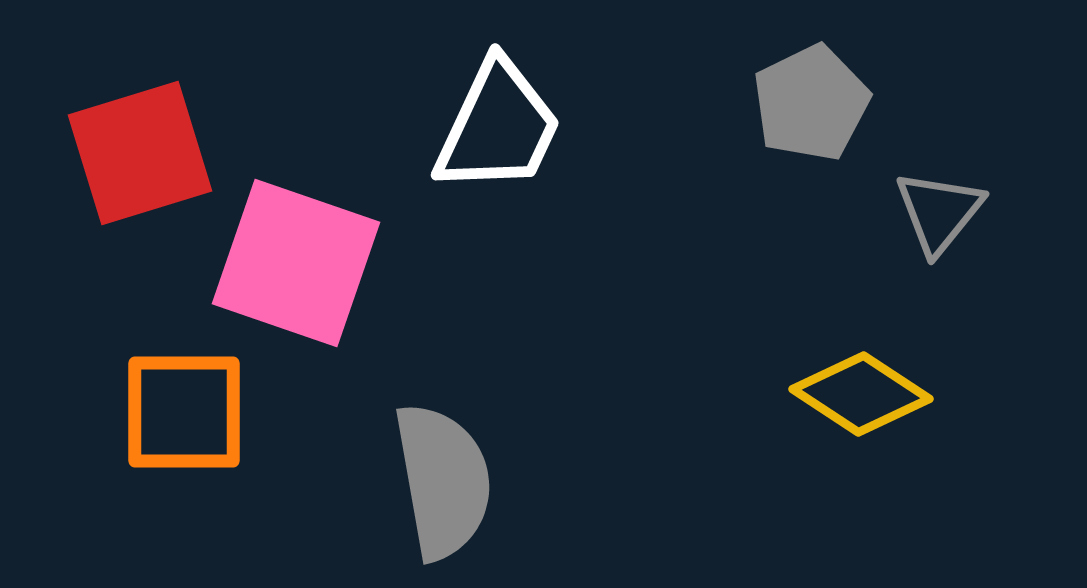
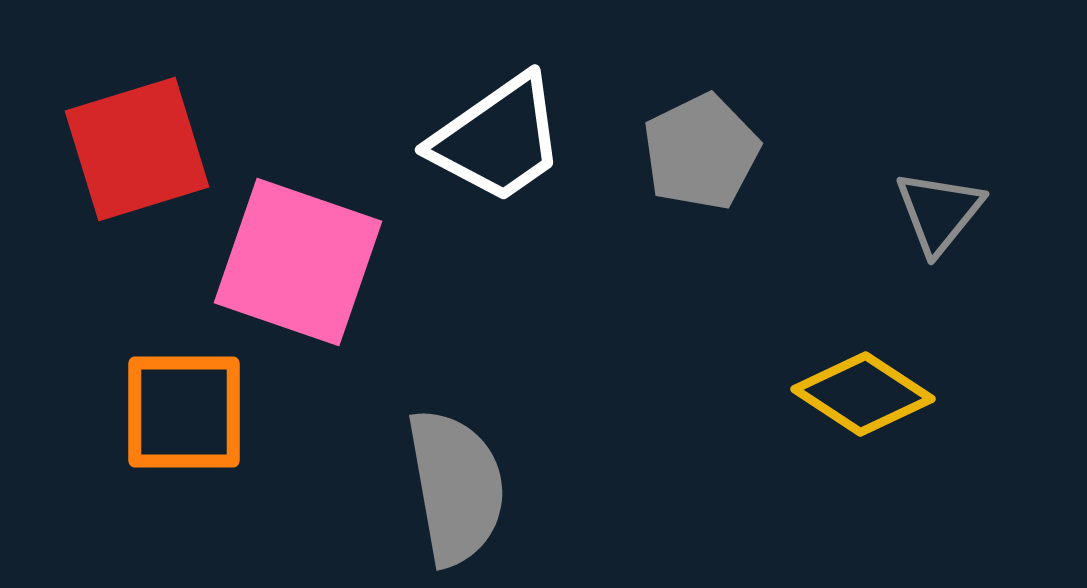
gray pentagon: moved 110 px left, 49 px down
white trapezoid: moved 12 px down; rotated 30 degrees clockwise
red square: moved 3 px left, 4 px up
pink square: moved 2 px right, 1 px up
yellow diamond: moved 2 px right
gray semicircle: moved 13 px right, 6 px down
